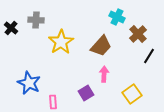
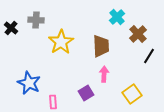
cyan cross: rotated 21 degrees clockwise
brown trapezoid: rotated 45 degrees counterclockwise
